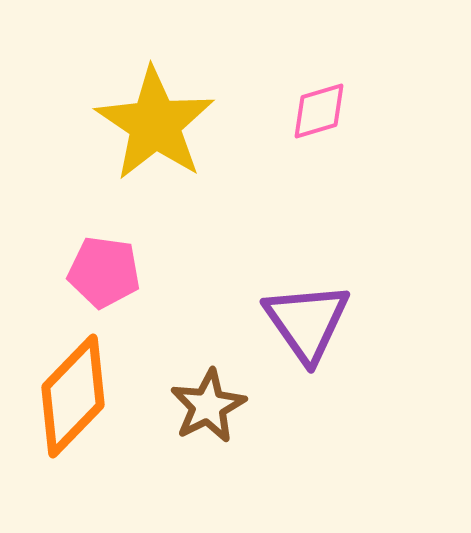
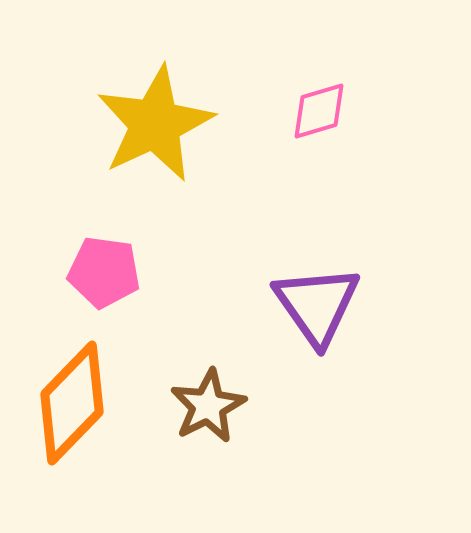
yellow star: rotated 13 degrees clockwise
purple triangle: moved 10 px right, 17 px up
orange diamond: moved 1 px left, 7 px down
